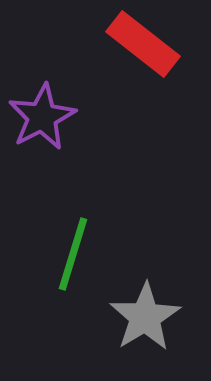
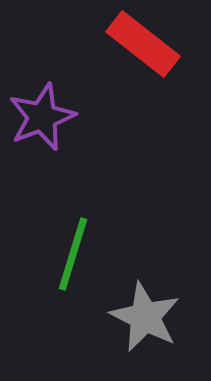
purple star: rotated 6 degrees clockwise
gray star: rotated 14 degrees counterclockwise
